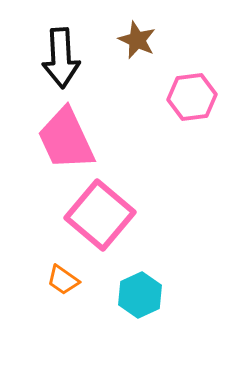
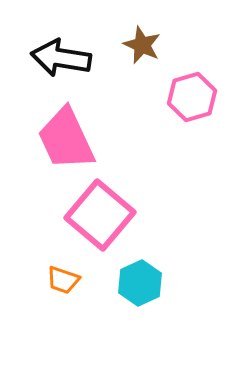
brown star: moved 5 px right, 5 px down
black arrow: rotated 102 degrees clockwise
pink hexagon: rotated 9 degrees counterclockwise
orange trapezoid: rotated 16 degrees counterclockwise
cyan hexagon: moved 12 px up
